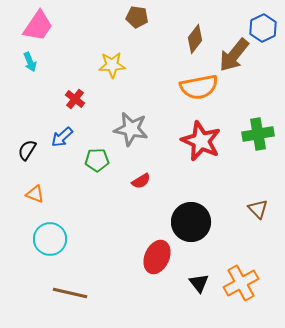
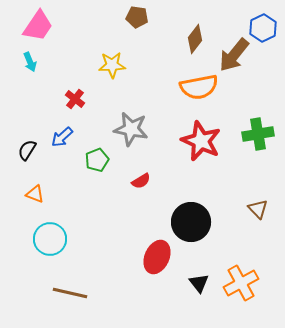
green pentagon: rotated 20 degrees counterclockwise
